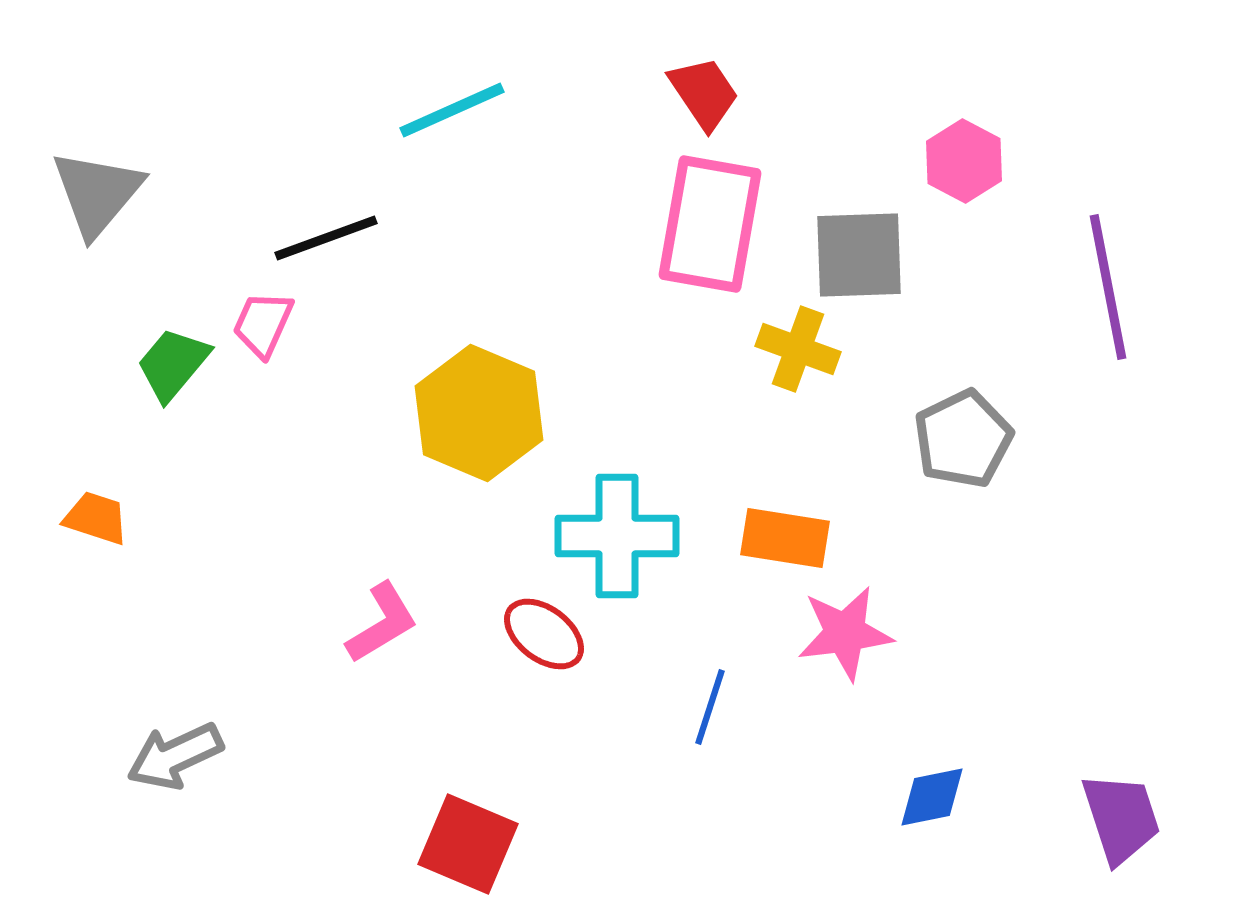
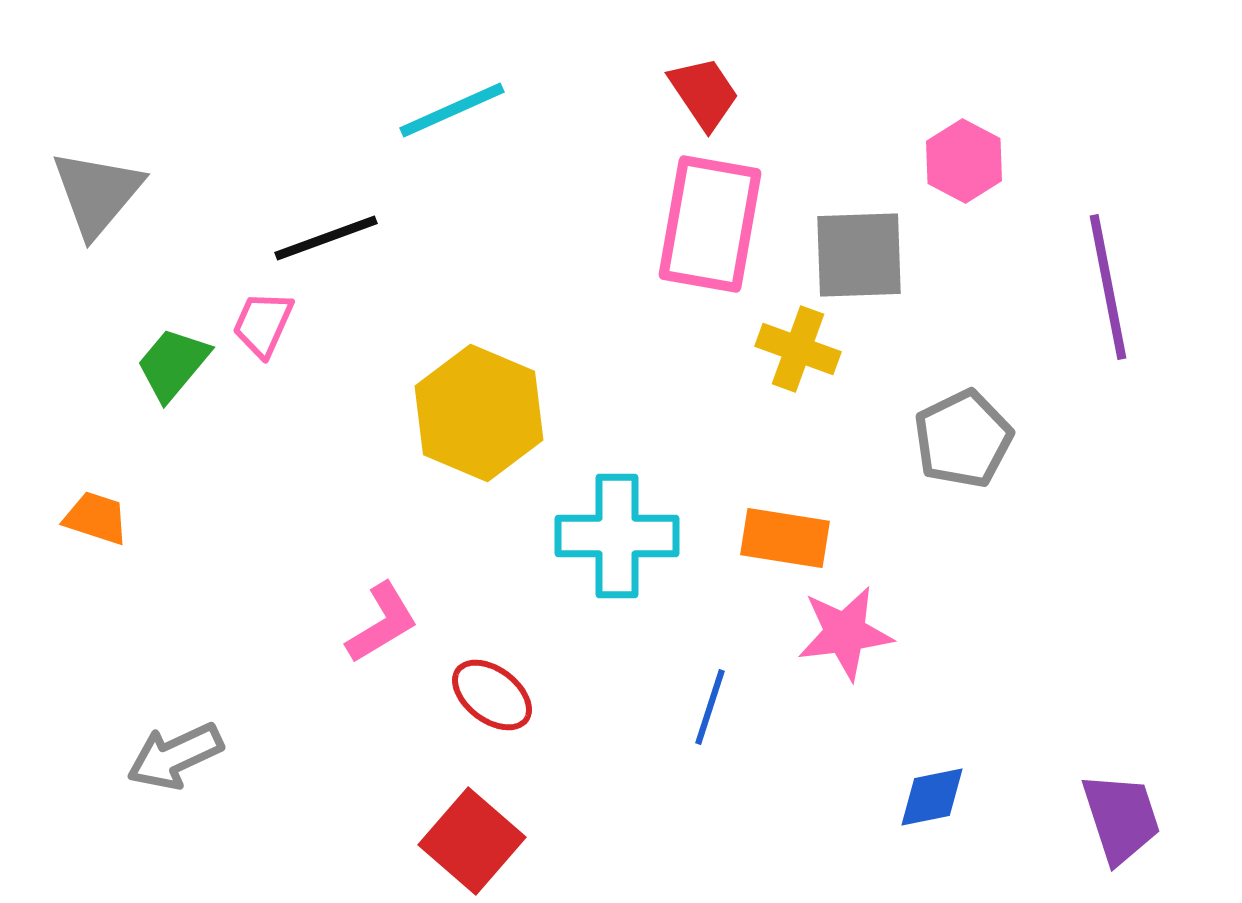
red ellipse: moved 52 px left, 61 px down
red square: moved 4 px right, 3 px up; rotated 18 degrees clockwise
